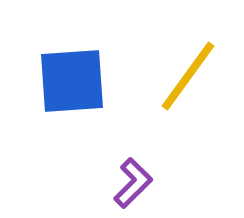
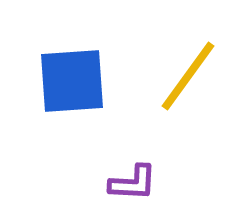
purple L-shape: rotated 48 degrees clockwise
